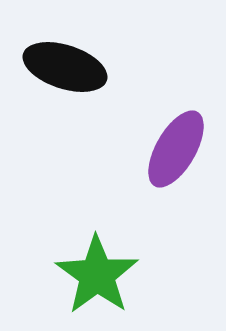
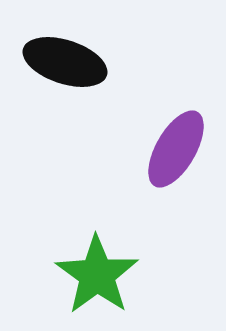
black ellipse: moved 5 px up
